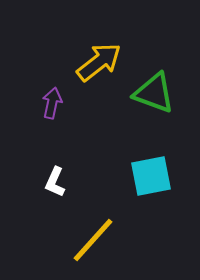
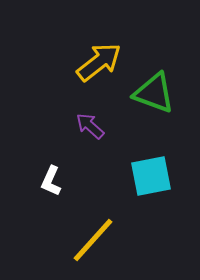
purple arrow: moved 38 px right, 23 px down; rotated 60 degrees counterclockwise
white L-shape: moved 4 px left, 1 px up
